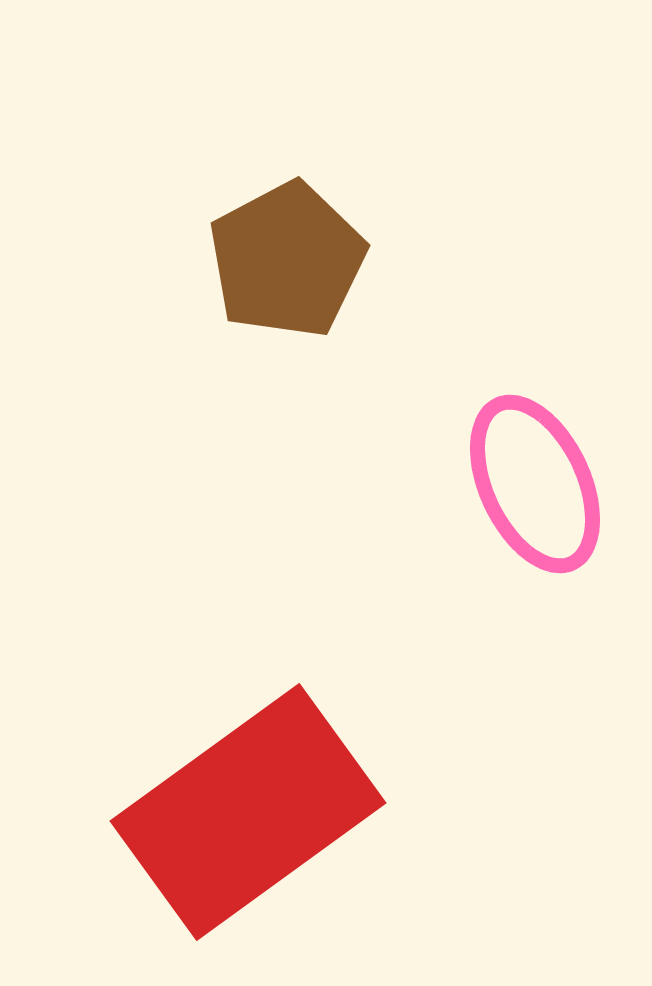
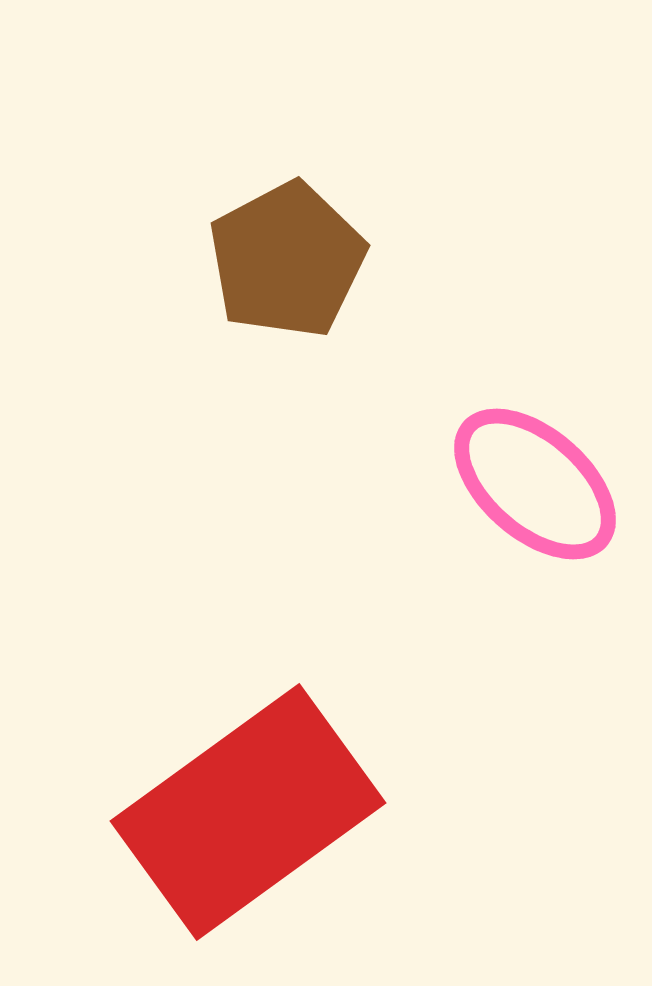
pink ellipse: rotated 24 degrees counterclockwise
